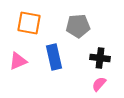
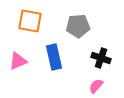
orange square: moved 1 px right, 2 px up
black cross: moved 1 px right; rotated 12 degrees clockwise
pink semicircle: moved 3 px left, 2 px down
